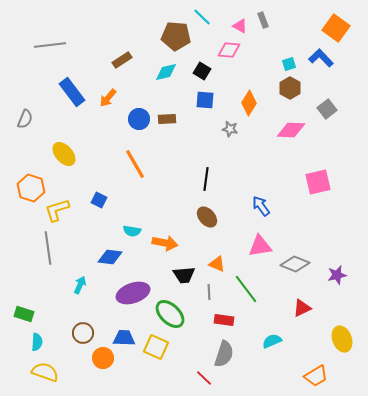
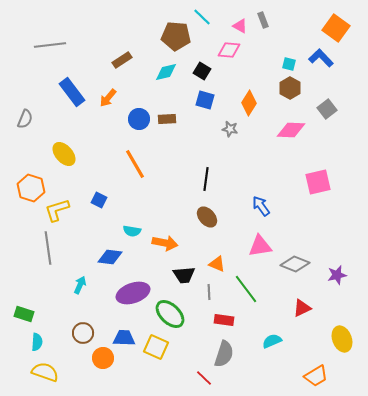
cyan square at (289, 64): rotated 32 degrees clockwise
blue square at (205, 100): rotated 12 degrees clockwise
